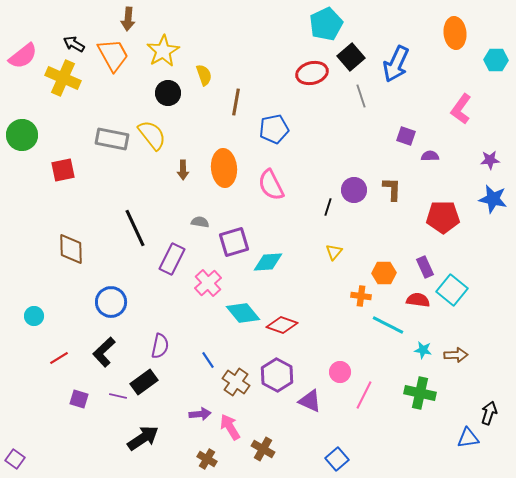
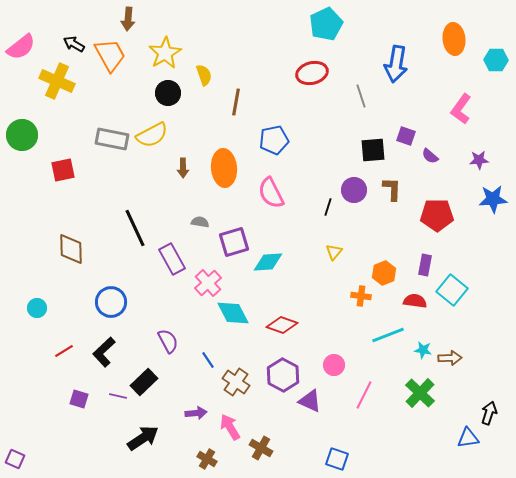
orange ellipse at (455, 33): moved 1 px left, 6 px down
yellow star at (163, 51): moved 2 px right, 2 px down
orange trapezoid at (113, 55): moved 3 px left
pink semicircle at (23, 56): moved 2 px left, 9 px up
black square at (351, 57): moved 22 px right, 93 px down; rotated 36 degrees clockwise
blue arrow at (396, 64): rotated 15 degrees counterclockwise
yellow cross at (63, 78): moved 6 px left, 3 px down
blue pentagon at (274, 129): moved 11 px down
yellow semicircle at (152, 135): rotated 100 degrees clockwise
purple semicircle at (430, 156): rotated 138 degrees counterclockwise
purple star at (490, 160): moved 11 px left
brown arrow at (183, 170): moved 2 px up
pink semicircle at (271, 185): moved 8 px down
blue star at (493, 199): rotated 16 degrees counterclockwise
red pentagon at (443, 217): moved 6 px left, 2 px up
purple rectangle at (172, 259): rotated 56 degrees counterclockwise
purple rectangle at (425, 267): moved 2 px up; rotated 35 degrees clockwise
orange hexagon at (384, 273): rotated 20 degrees counterclockwise
red semicircle at (418, 300): moved 3 px left, 1 px down
cyan diamond at (243, 313): moved 10 px left; rotated 12 degrees clockwise
cyan circle at (34, 316): moved 3 px right, 8 px up
cyan line at (388, 325): moved 10 px down; rotated 48 degrees counterclockwise
purple semicircle at (160, 346): moved 8 px right, 5 px up; rotated 40 degrees counterclockwise
brown arrow at (456, 355): moved 6 px left, 3 px down
red line at (59, 358): moved 5 px right, 7 px up
pink circle at (340, 372): moved 6 px left, 7 px up
purple hexagon at (277, 375): moved 6 px right
black rectangle at (144, 382): rotated 8 degrees counterclockwise
green cross at (420, 393): rotated 32 degrees clockwise
purple arrow at (200, 414): moved 4 px left, 1 px up
brown cross at (263, 449): moved 2 px left, 1 px up
purple square at (15, 459): rotated 12 degrees counterclockwise
blue square at (337, 459): rotated 30 degrees counterclockwise
